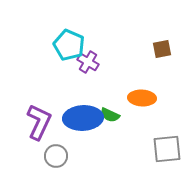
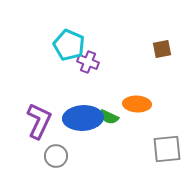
purple cross: rotated 10 degrees counterclockwise
orange ellipse: moved 5 px left, 6 px down
green semicircle: moved 1 px left, 2 px down
purple L-shape: moved 1 px up
